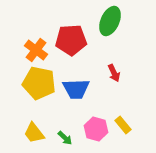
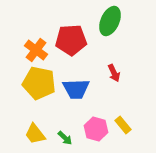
yellow trapezoid: moved 1 px right, 1 px down
